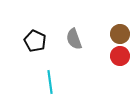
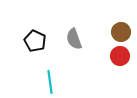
brown circle: moved 1 px right, 2 px up
